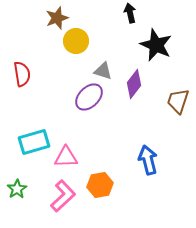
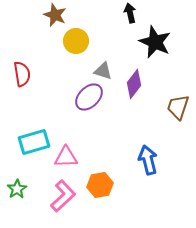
brown star: moved 2 px left, 3 px up; rotated 30 degrees counterclockwise
black star: moved 1 px left, 3 px up
brown trapezoid: moved 6 px down
